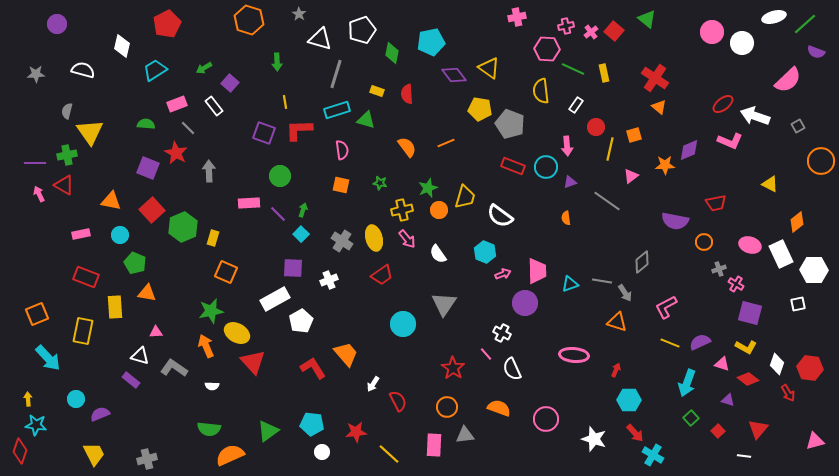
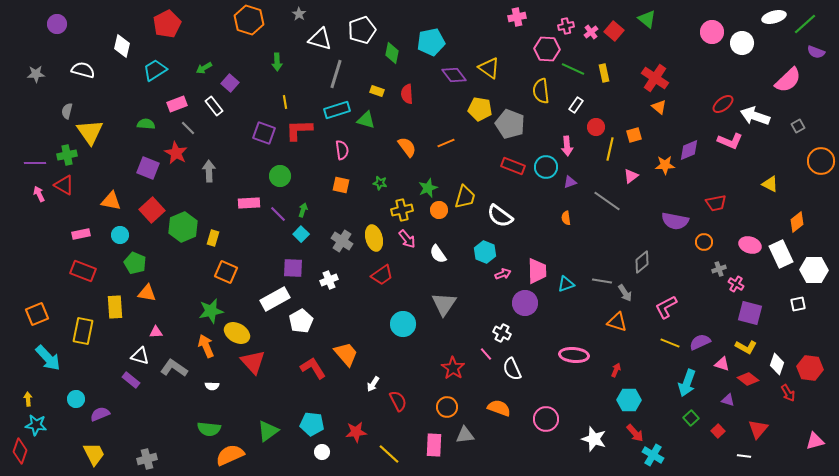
red rectangle at (86, 277): moved 3 px left, 6 px up
cyan triangle at (570, 284): moved 4 px left
